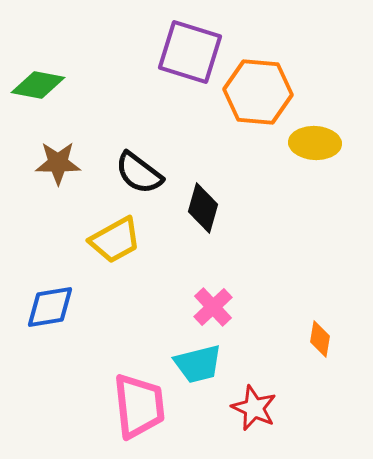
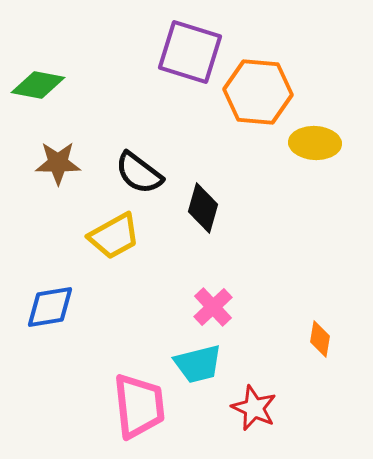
yellow trapezoid: moved 1 px left, 4 px up
